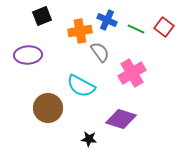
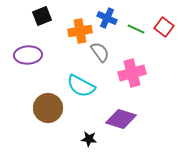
blue cross: moved 2 px up
pink cross: rotated 16 degrees clockwise
